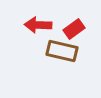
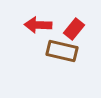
red rectangle: rotated 15 degrees counterclockwise
